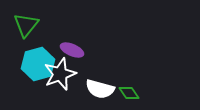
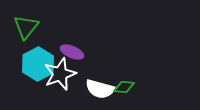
green triangle: moved 2 px down
purple ellipse: moved 2 px down
cyan hexagon: rotated 12 degrees counterclockwise
green diamond: moved 5 px left, 6 px up; rotated 50 degrees counterclockwise
